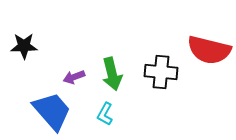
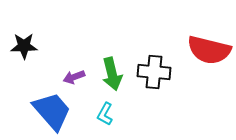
black cross: moved 7 px left
